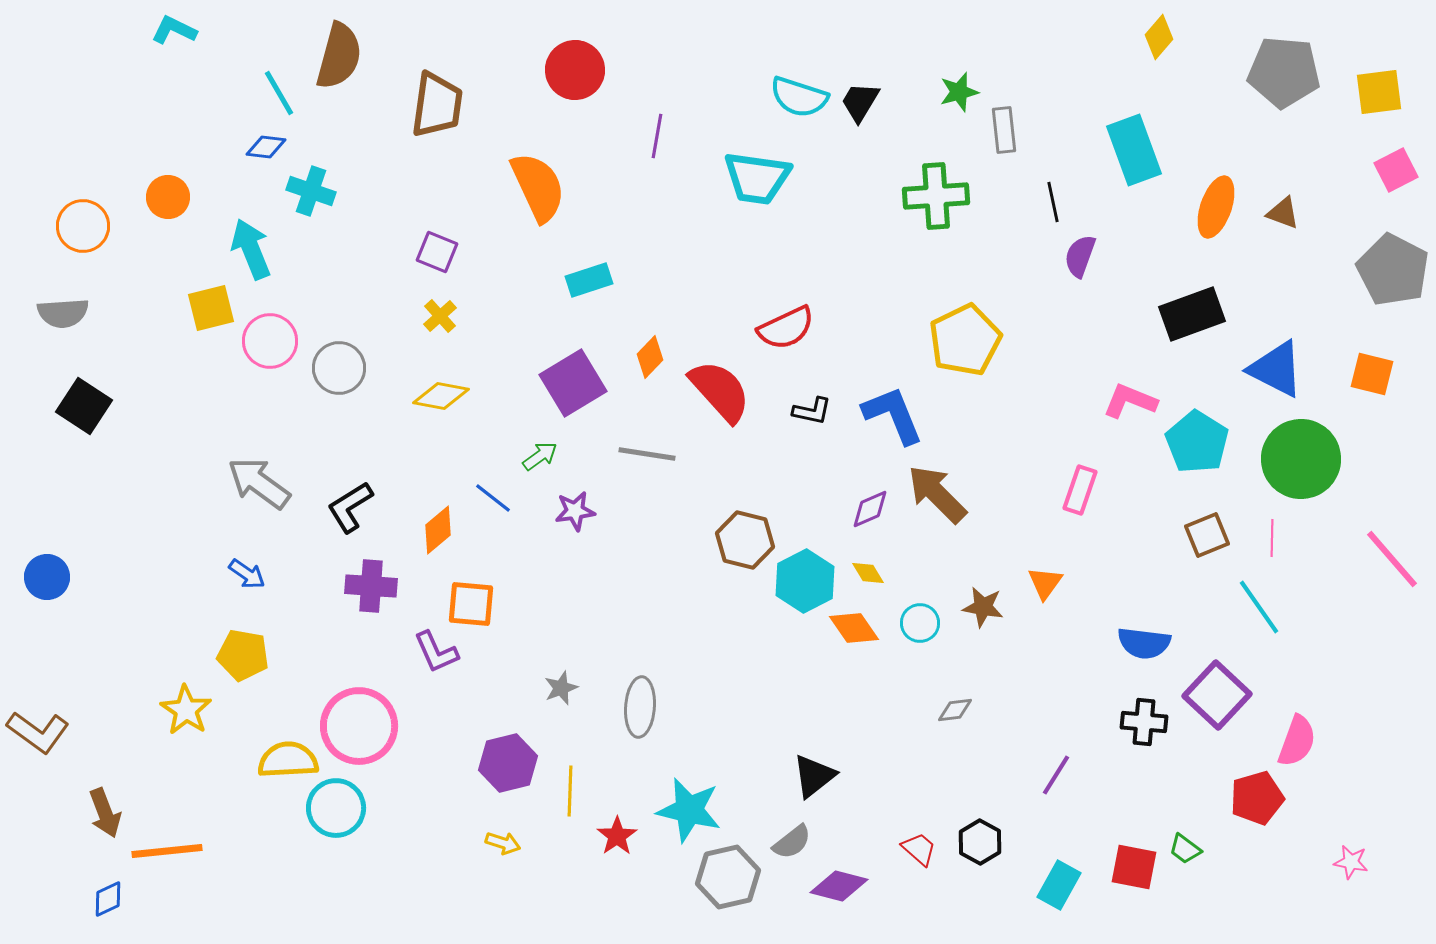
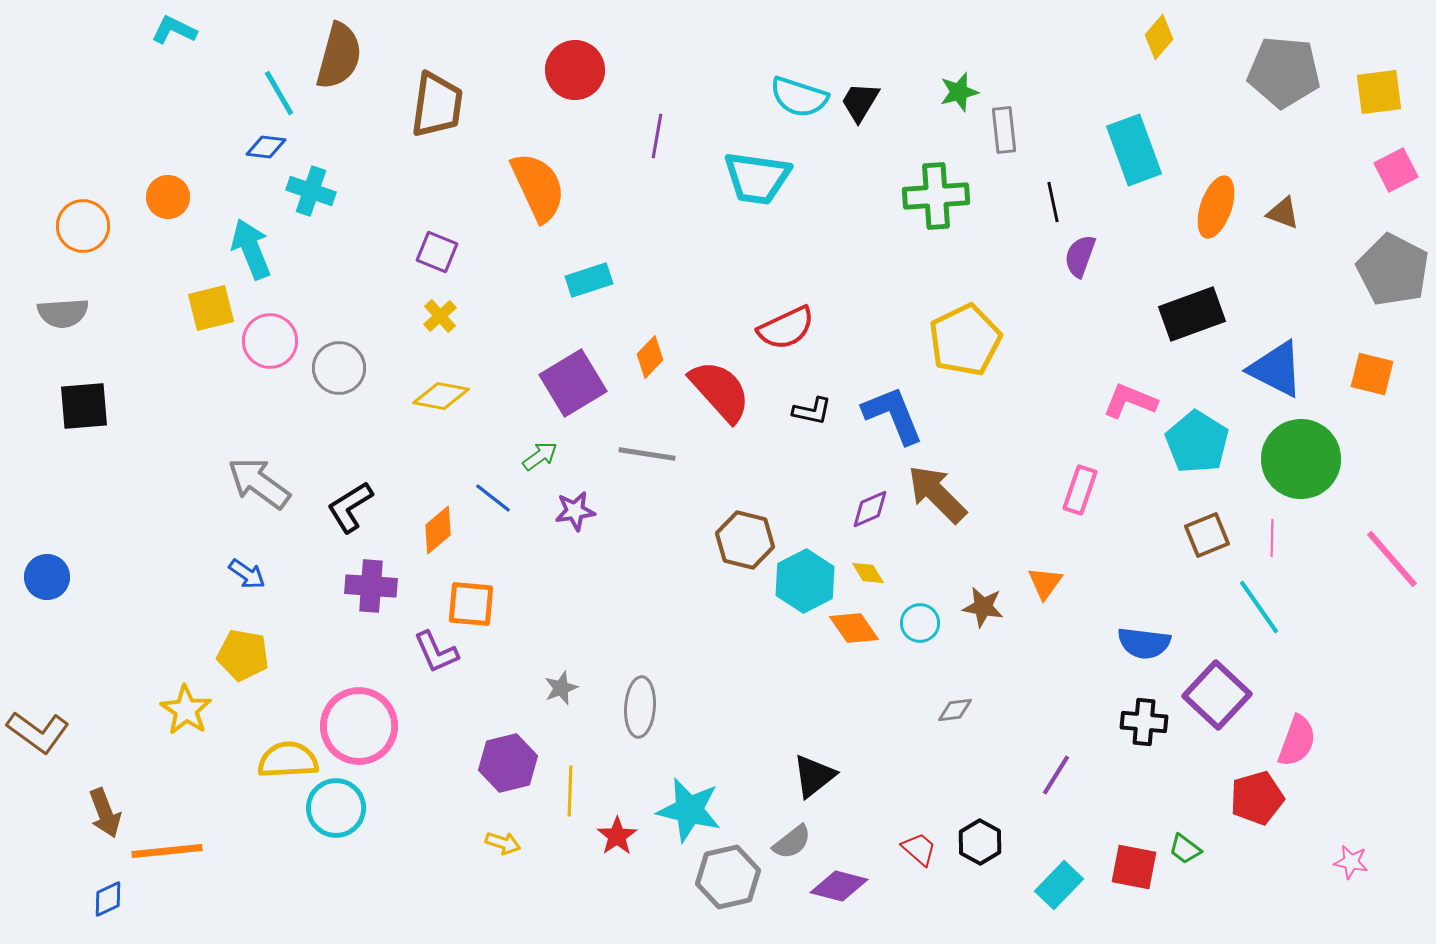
black square at (84, 406): rotated 38 degrees counterclockwise
cyan rectangle at (1059, 885): rotated 15 degrees clockwise
